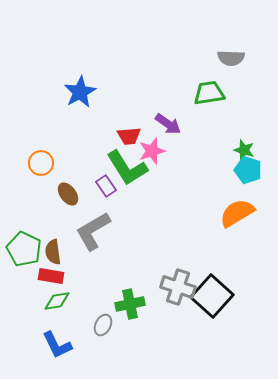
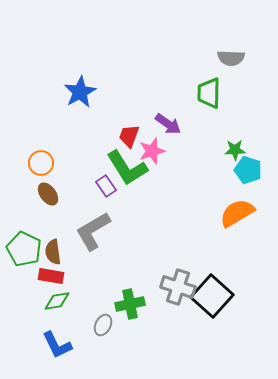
green trapezoid: rotated 80 degrees counterclockwise
red trapezoid: rotated 115 degrees clockwise
green star: moved 9 px left; rotated 20 degrees counterclockwise
brown ellipse: moved 20 px left
